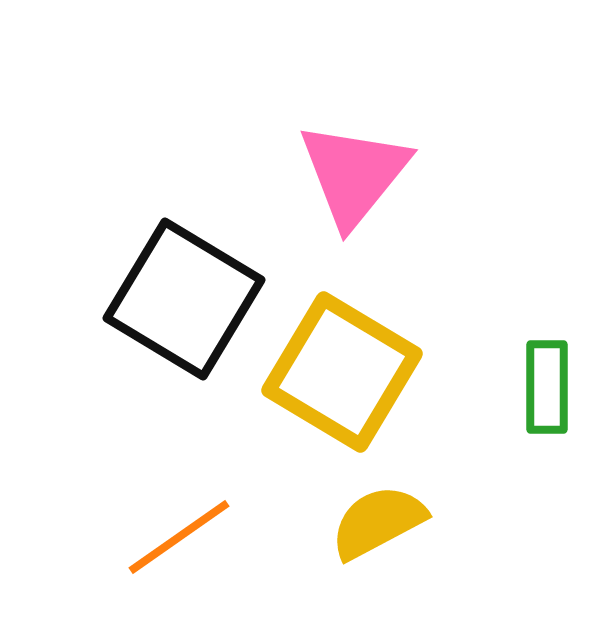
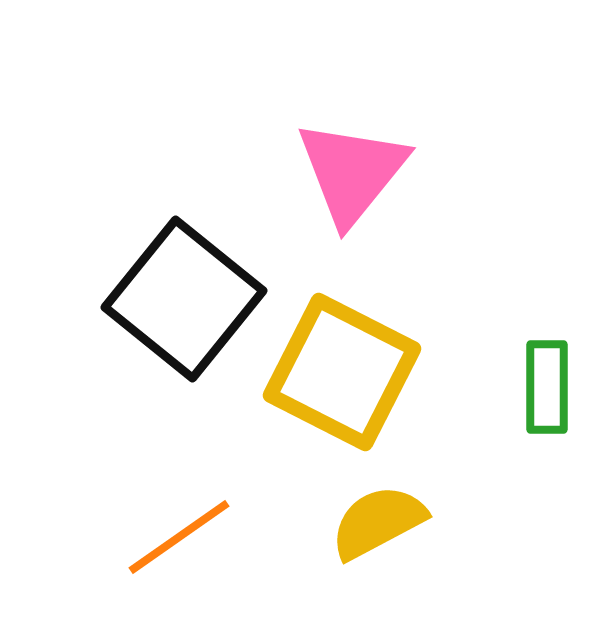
pink triangle: moved 2 px left, 2 px up
black square: rotated 8 degrees clockwise
yellow square: rotated 4 degrees counterclockwise
